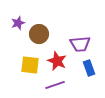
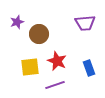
purple star: moved 1 px left, 1 px up
purple trapezoid: moved 5 px right, 21 px up
yellow square: moved 2 px down; rotated 12 degrees counterclockwise
